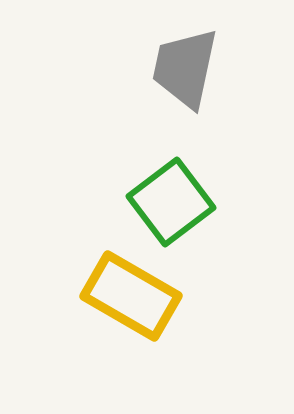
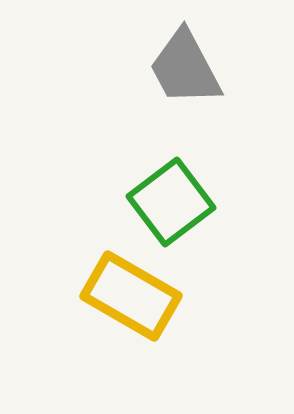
gray trapezoid: rotated 40 degrees counterclockwise
